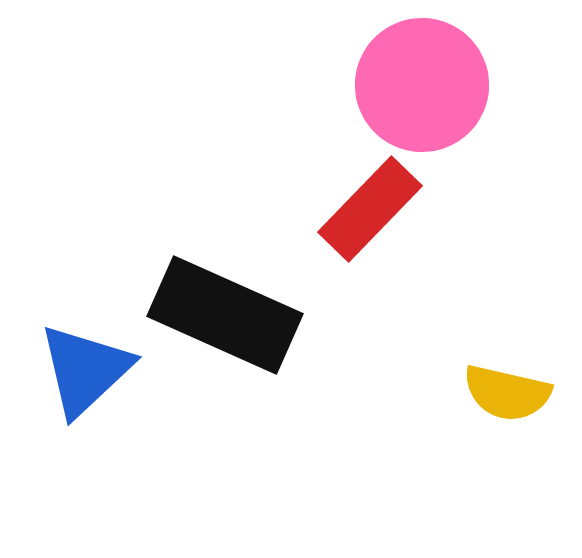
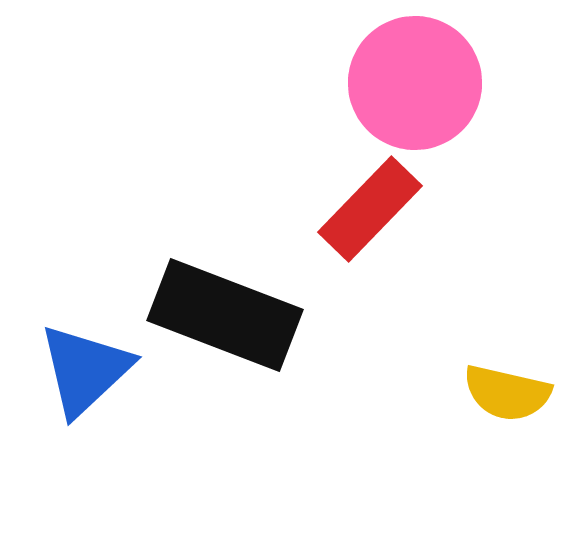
pink circle: moved 7 px left, 2 px up
black rectangle: rotated 3 degrees counterclockwise
